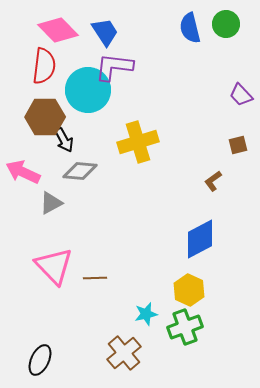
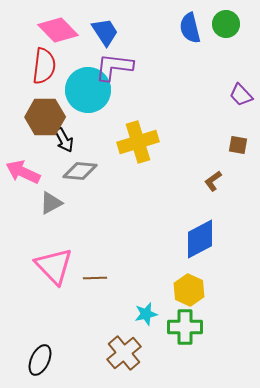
brown square: rotated 24 degrees clockwise
green cross: rotated 20 degrees clockwise
